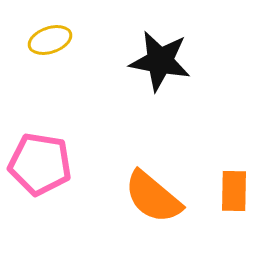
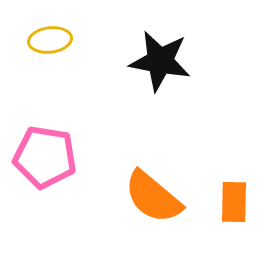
yellow ellipse: rotated 12 degrees clockwise
pink pentagon: moved 5 px right, 7 px up
orange rectangle: moved 11 px down
